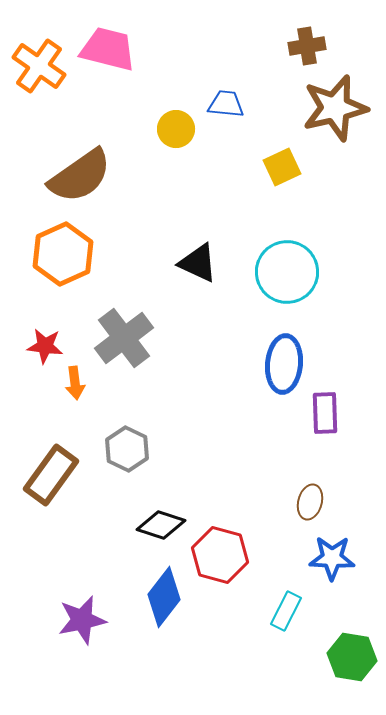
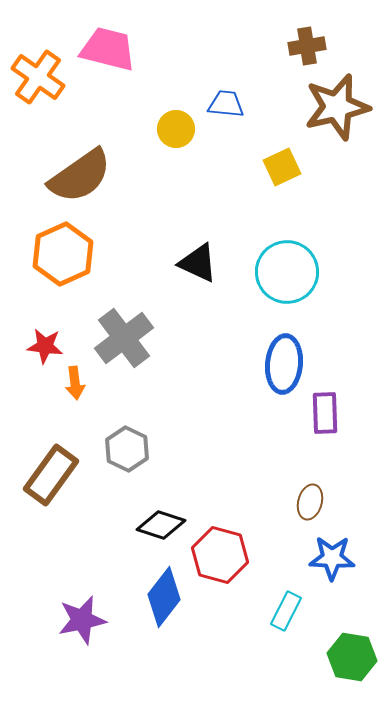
orange cross: moved 1 px left, 11 px down
brown star: moved 2 px right, 1 px up
